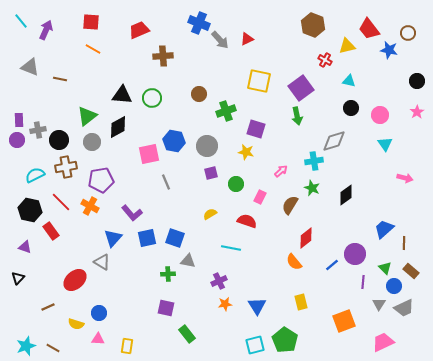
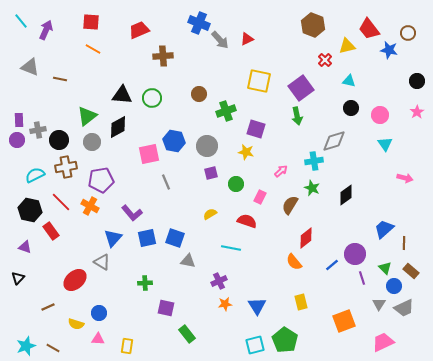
red cross at (325, 60): rotated 16 degrees clockwise
green cross at (168, 274): moved 23 px left, 9 px down
purple line at (363, 282): moved 1 px left, 4 px up; rotated 24 degrees counterclockwise
